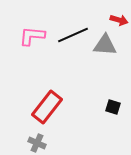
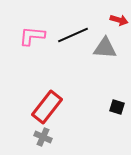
gray triangle: moved 3 px down
black square: moved 4 px right
gray cross: moved 6 px right, 6 px up
